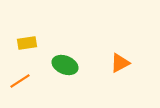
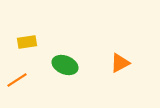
yellow rectangle: moved 1 px up
orange line: moved 3 px left, 1 px up
